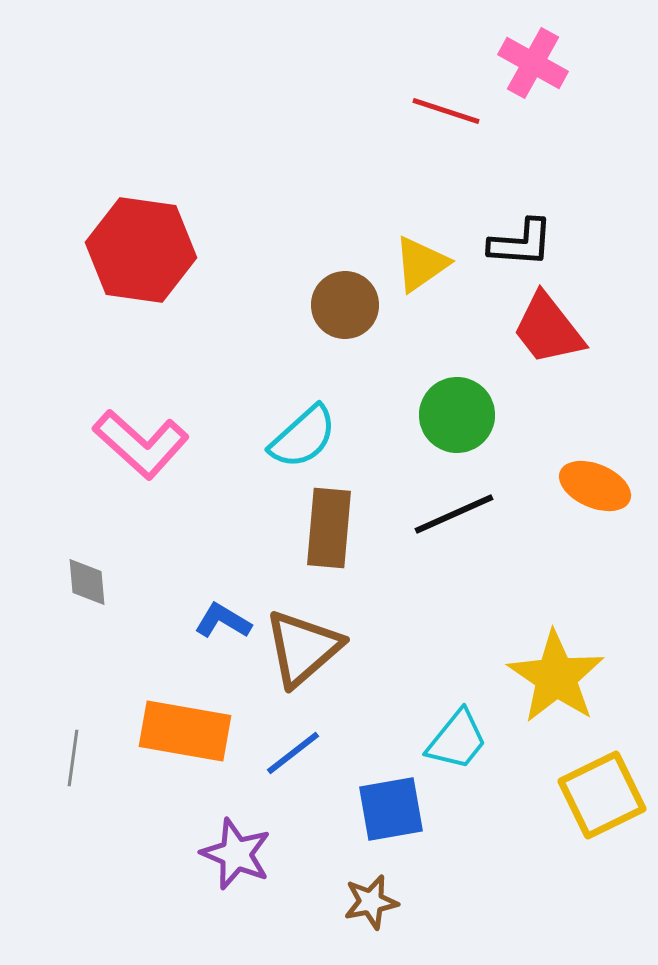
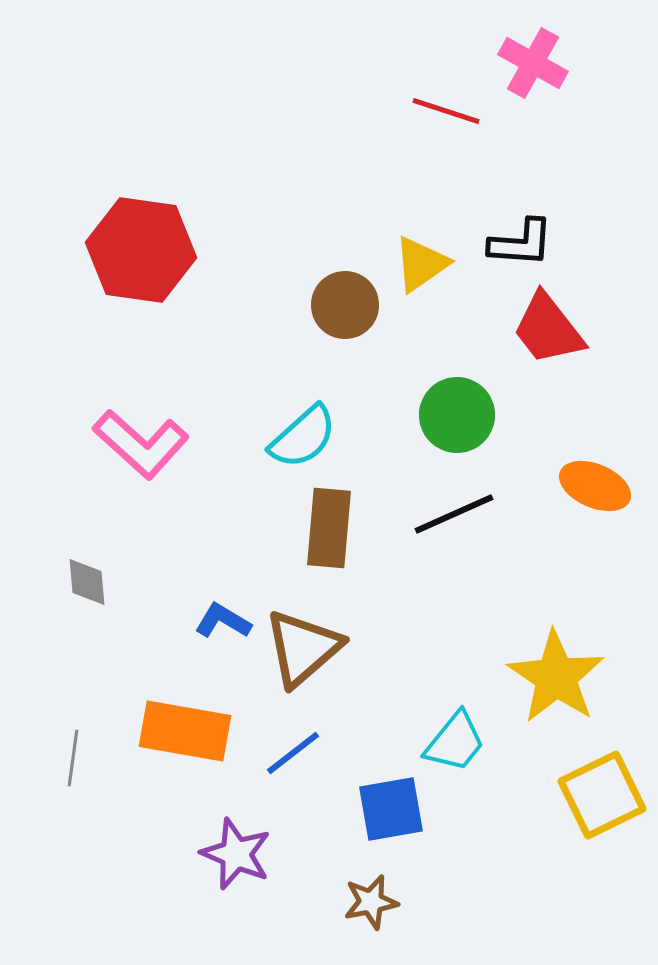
cyan trapezoid: moved 2 px left, 2 px down
